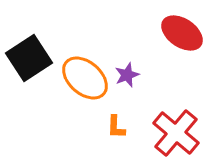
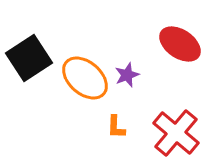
red ellipse: moved 2 px left, 11 px down
